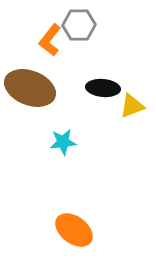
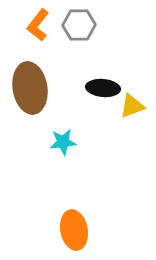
orange L-shape: moved 12 px left, 15 px up
brown ellipse: rotated 60 degrees clockwise
orange ellipse: rotated 42 degrees clockwise
